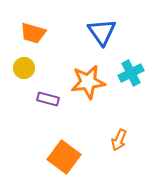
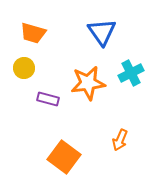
orange star: moved 1 px down
orange arrow: moved 1 px right
